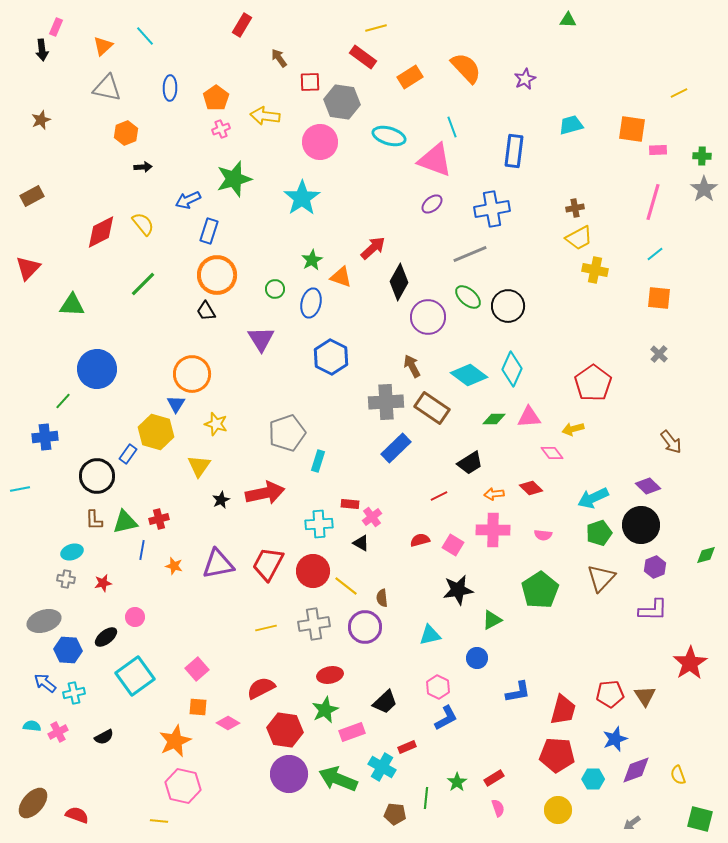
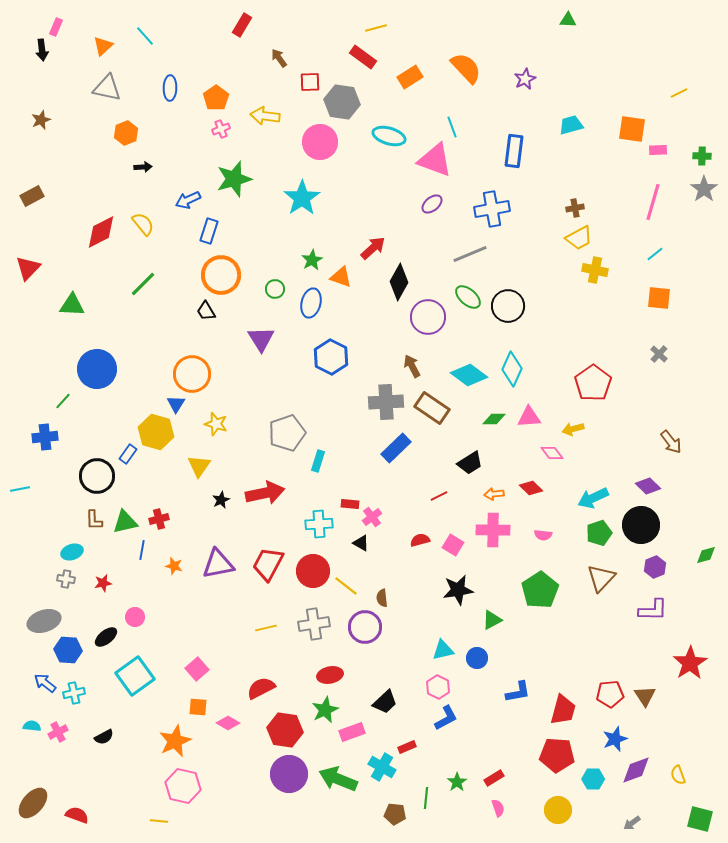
orange circle at (217, 275): moved 4 px right
cyan triangle at (430, 635): moved 13 px right, 15 px down
